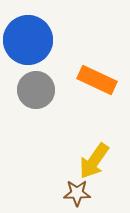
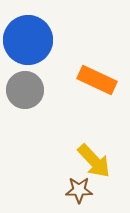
gray circle: moved 11 px left
yellow arrow: rotated 78 degrees counterclockwise
brown star: moved 2 px right, 3 px up
